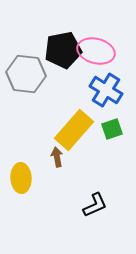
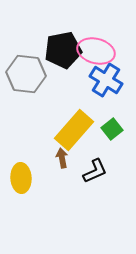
blue cross: moved 10 px up
green square: rotated 20 degrees counterclockwise
brown arrow: moved 5 px right, 1 px down
black L-shape: moved 34 px up
